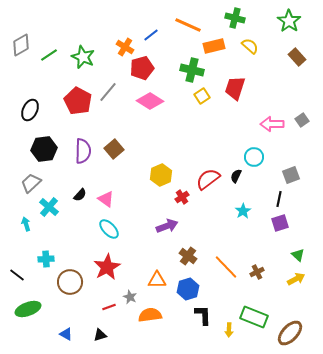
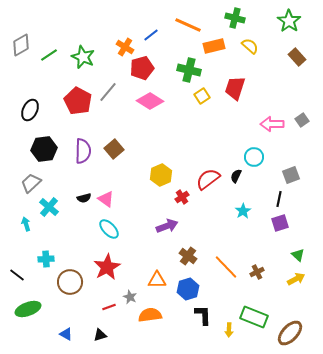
green cross at (192, 70): moved 3 px left
black semicircle at (80, 195): moved 4 px right, 3 px down; rotated 32 degrees clockwise
